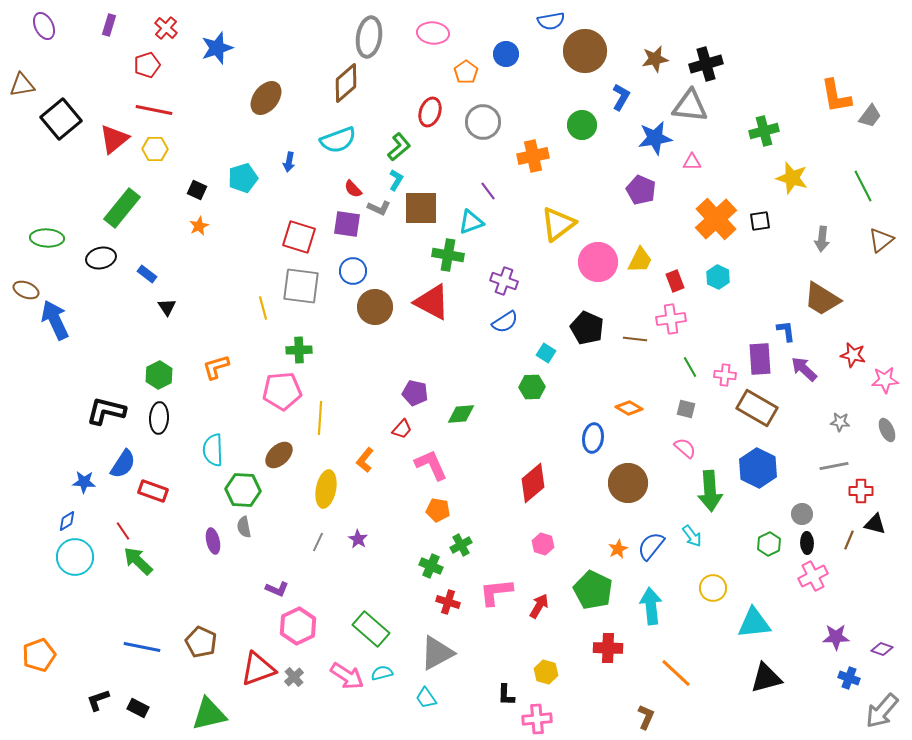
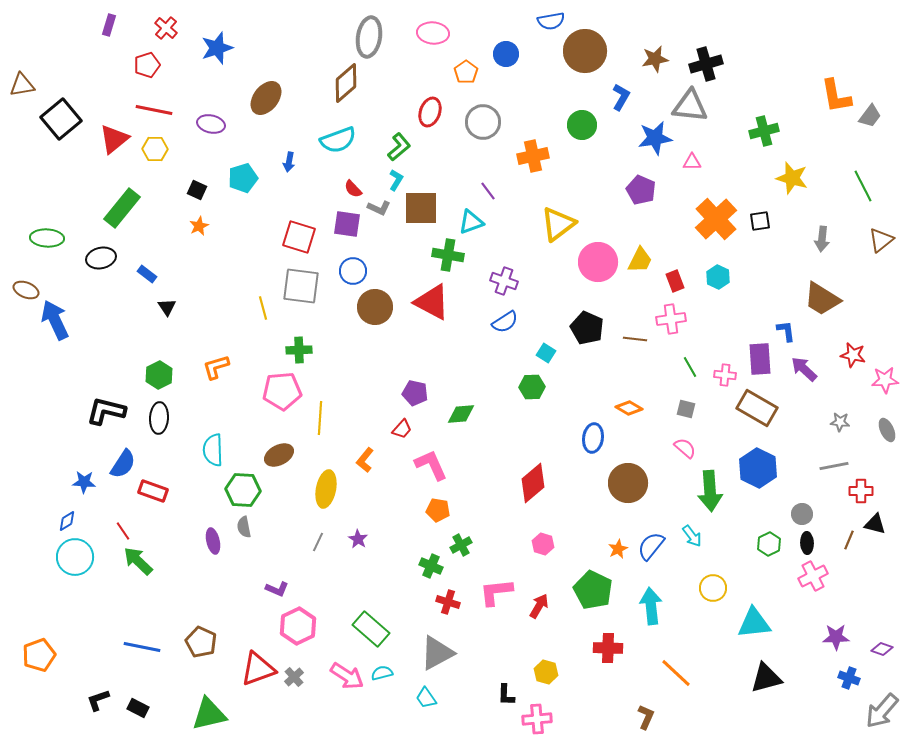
purple ellipse at (44, 26): moved 167 px right, 98 px down; rotated 52 degrees counterclockwise
brown ellipse at (279, 455): rotated 16 degrees clockwise
